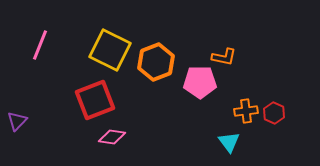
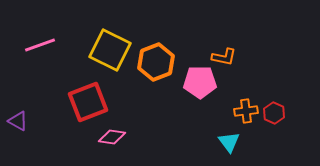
pink line: rotated 48 degrees clockwise
red square: moved 7 px left, 2 px down
purple triangle: moved 1 px right; rotated 45 degrees counterclockwise
